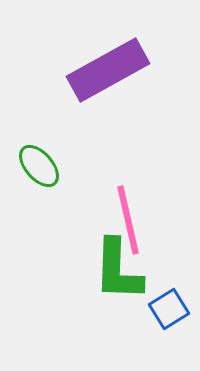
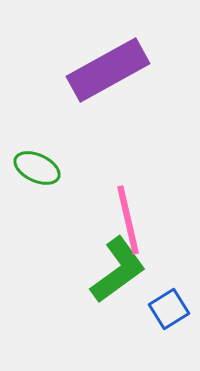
green ellipse: moved 2 px left, 2 px down; rotated 24 degrees counterclockwise
green L-shape: rotated 128 degrees counterclockwise
